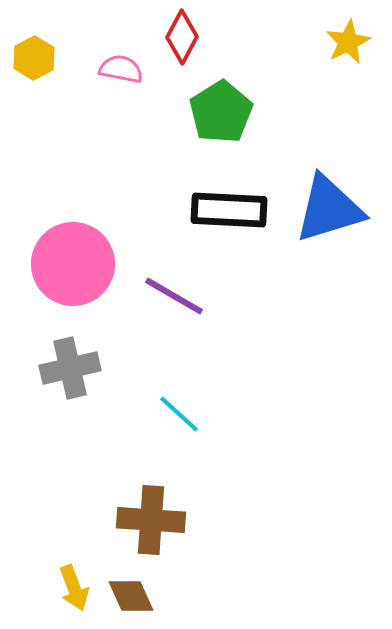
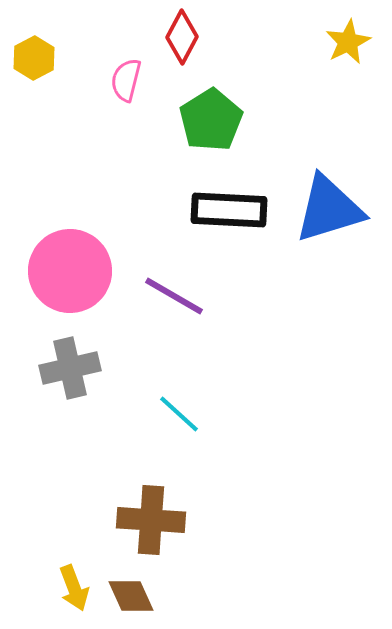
pink semicircle: moved 5 px right, 11 px down; rotated 87 degrees counterclockwise
green pentagon: moved 10 px left, 8 px down
pink circle: moved 3 px left, 7 px down
